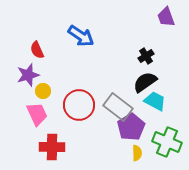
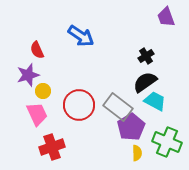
red cross: rotated 20 degrees counterclockwise
